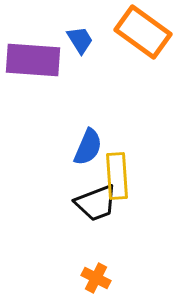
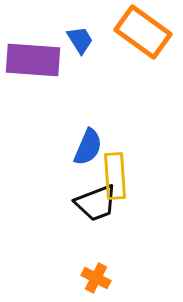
yellow rectangle: moved 2 px left
